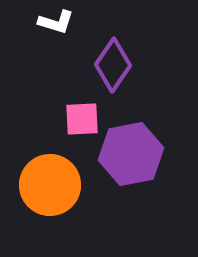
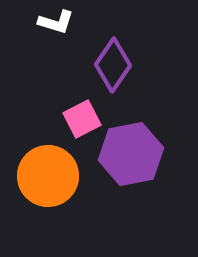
pink square: rotated 24 degrees counterclockwise
orange circle: moved 2 px left, 9 px up
